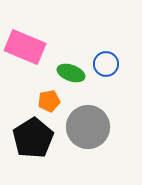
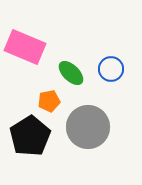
blue circle: moved 5 px right, 5 px down
green ellipse: rotated 24 degrees clockwise
black pentagon: moved 3 px left, 2 px up
